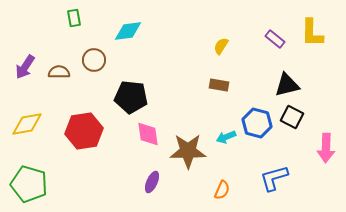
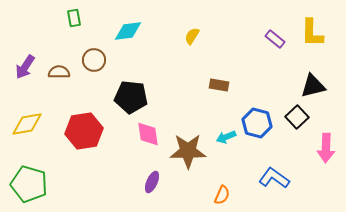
yellow semicircle: moved 29 px left, 10 px up
black triangle: moved 26 px right, 1 px down
black square: moved 5 px right; rotated 20 degrees clockwise
blue L-shape: rotated 52 degrees clockwise
orange semicircle: moved 5 px down
